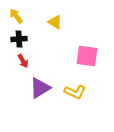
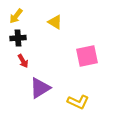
yellow arrow: rotated 105 degrees counterclockwise
black cross: moved 1 px left, 1 px up
pink square: rotated 20 degrees counterclockwise
yellow L-shape: moved 3 px right, 10 px down
